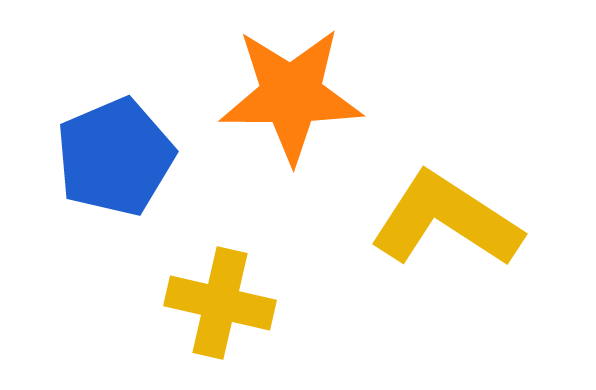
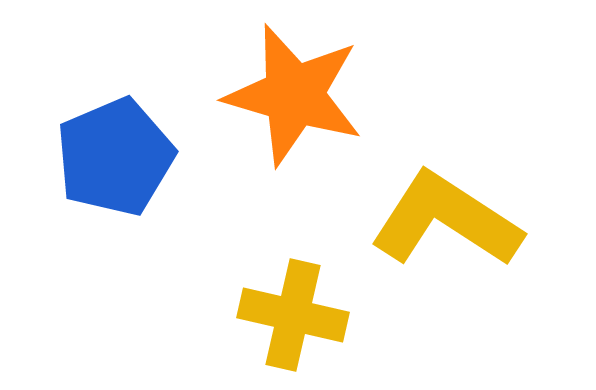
orange star: moved 3 px right; rotated 16 degrees clockwise
yellow cross: moved 73 px right, 12 px down
